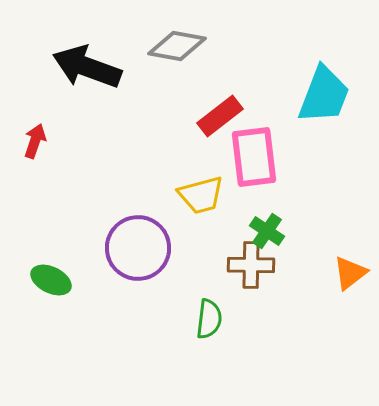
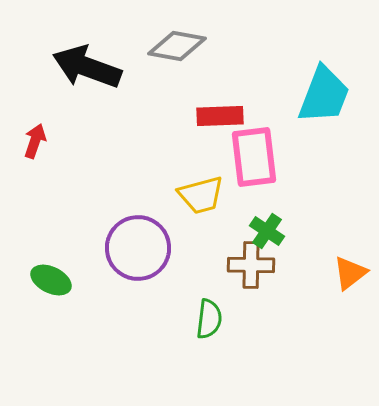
red rectangle: rotated 36 degrees clockwise
